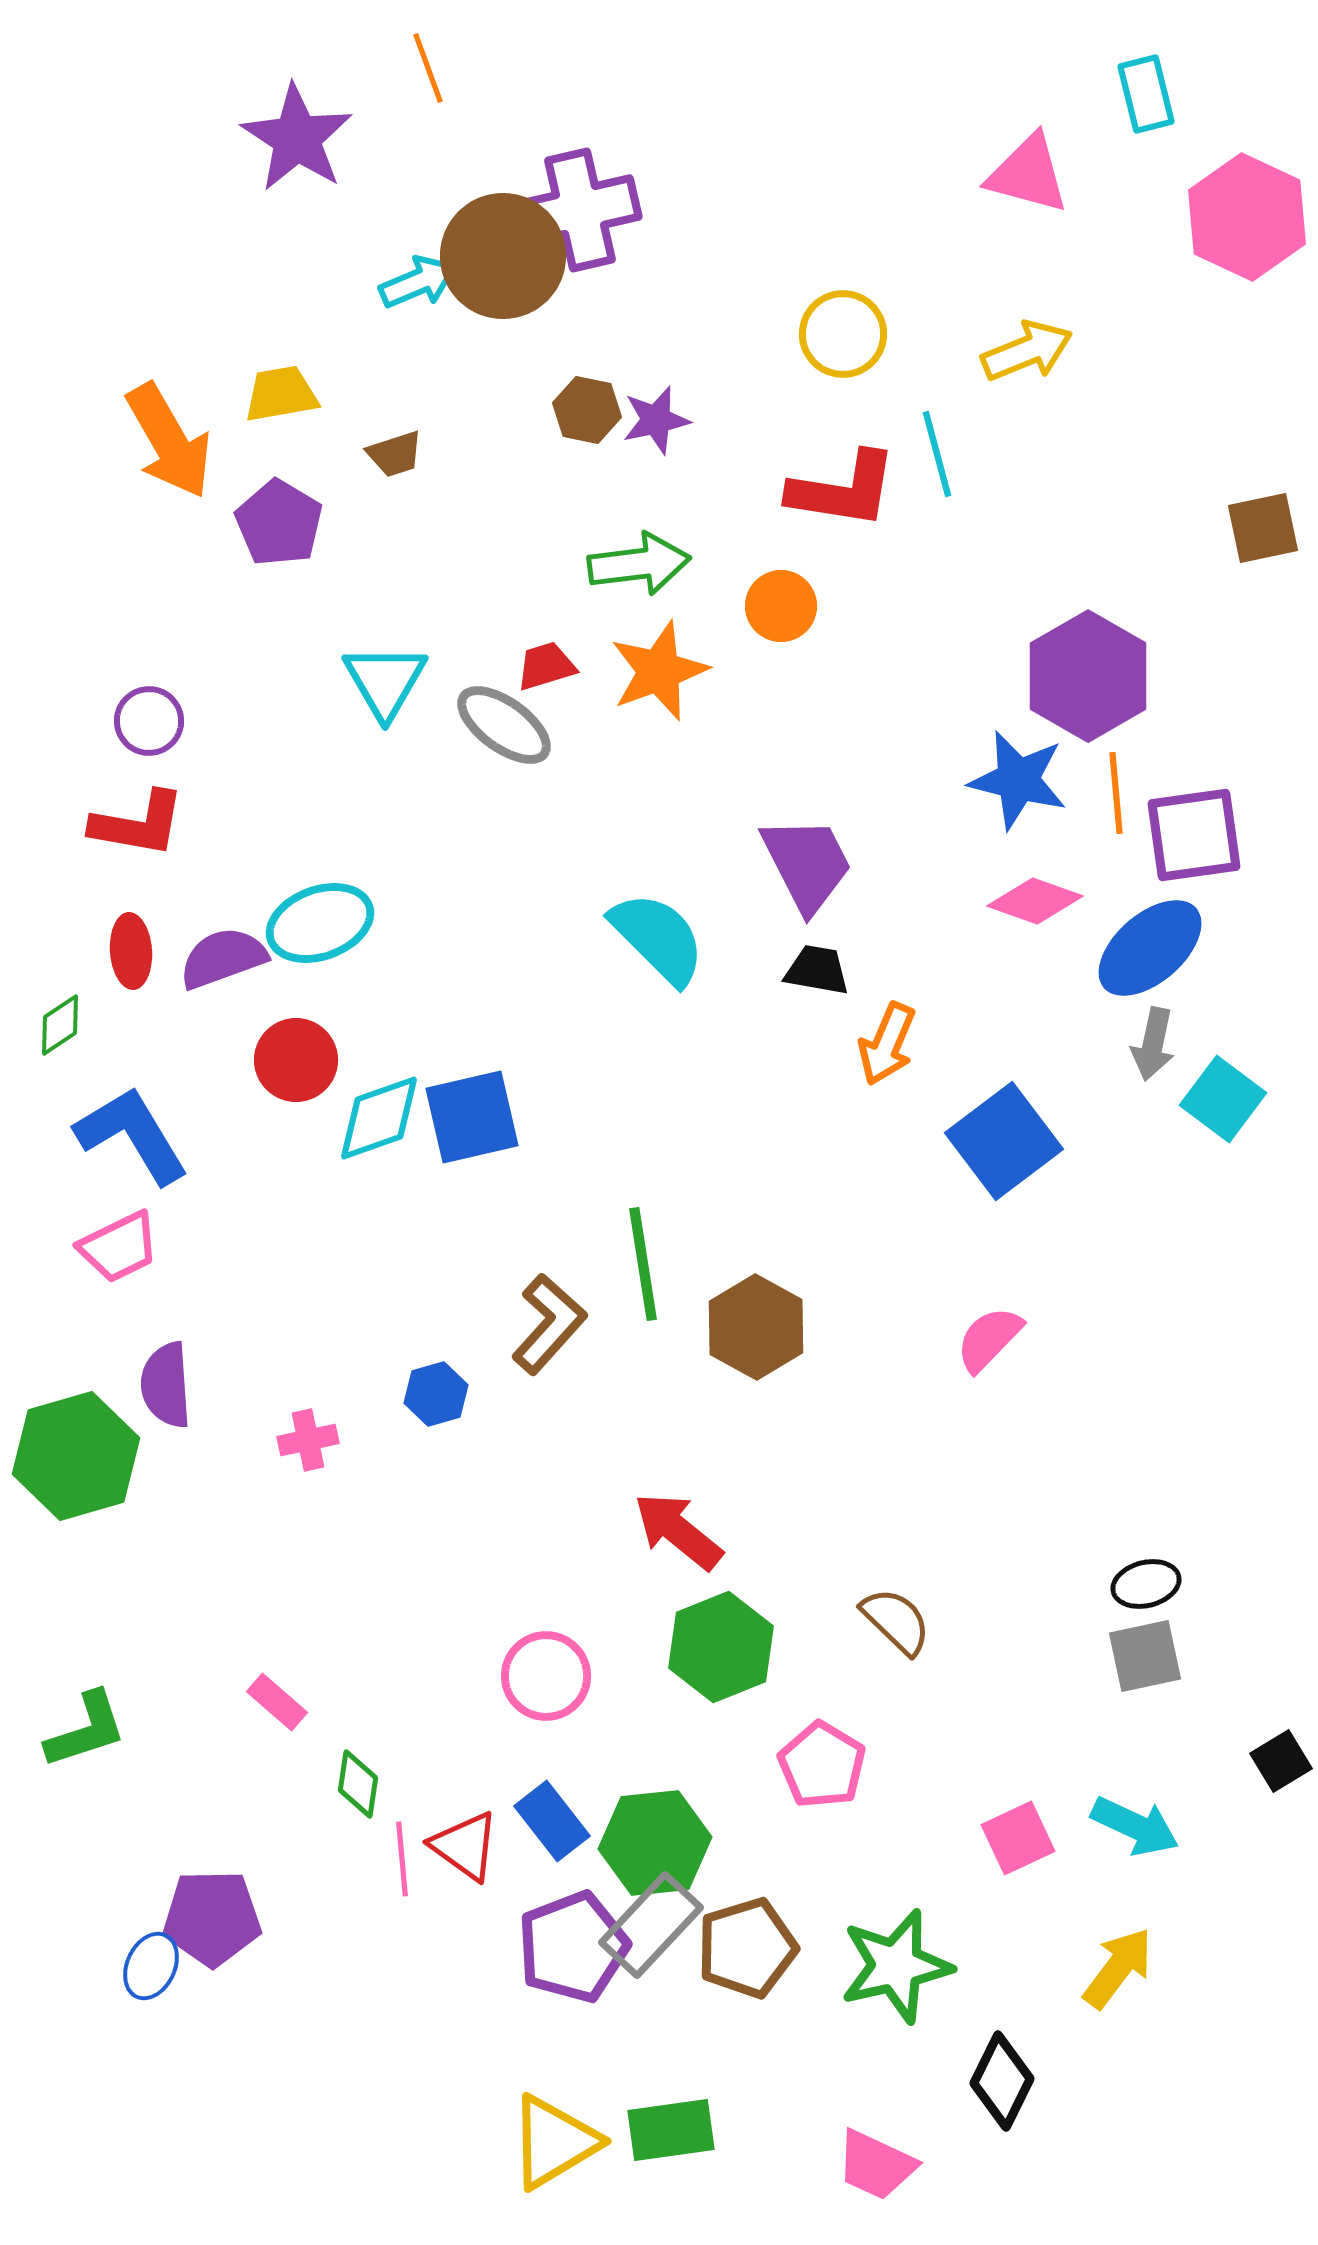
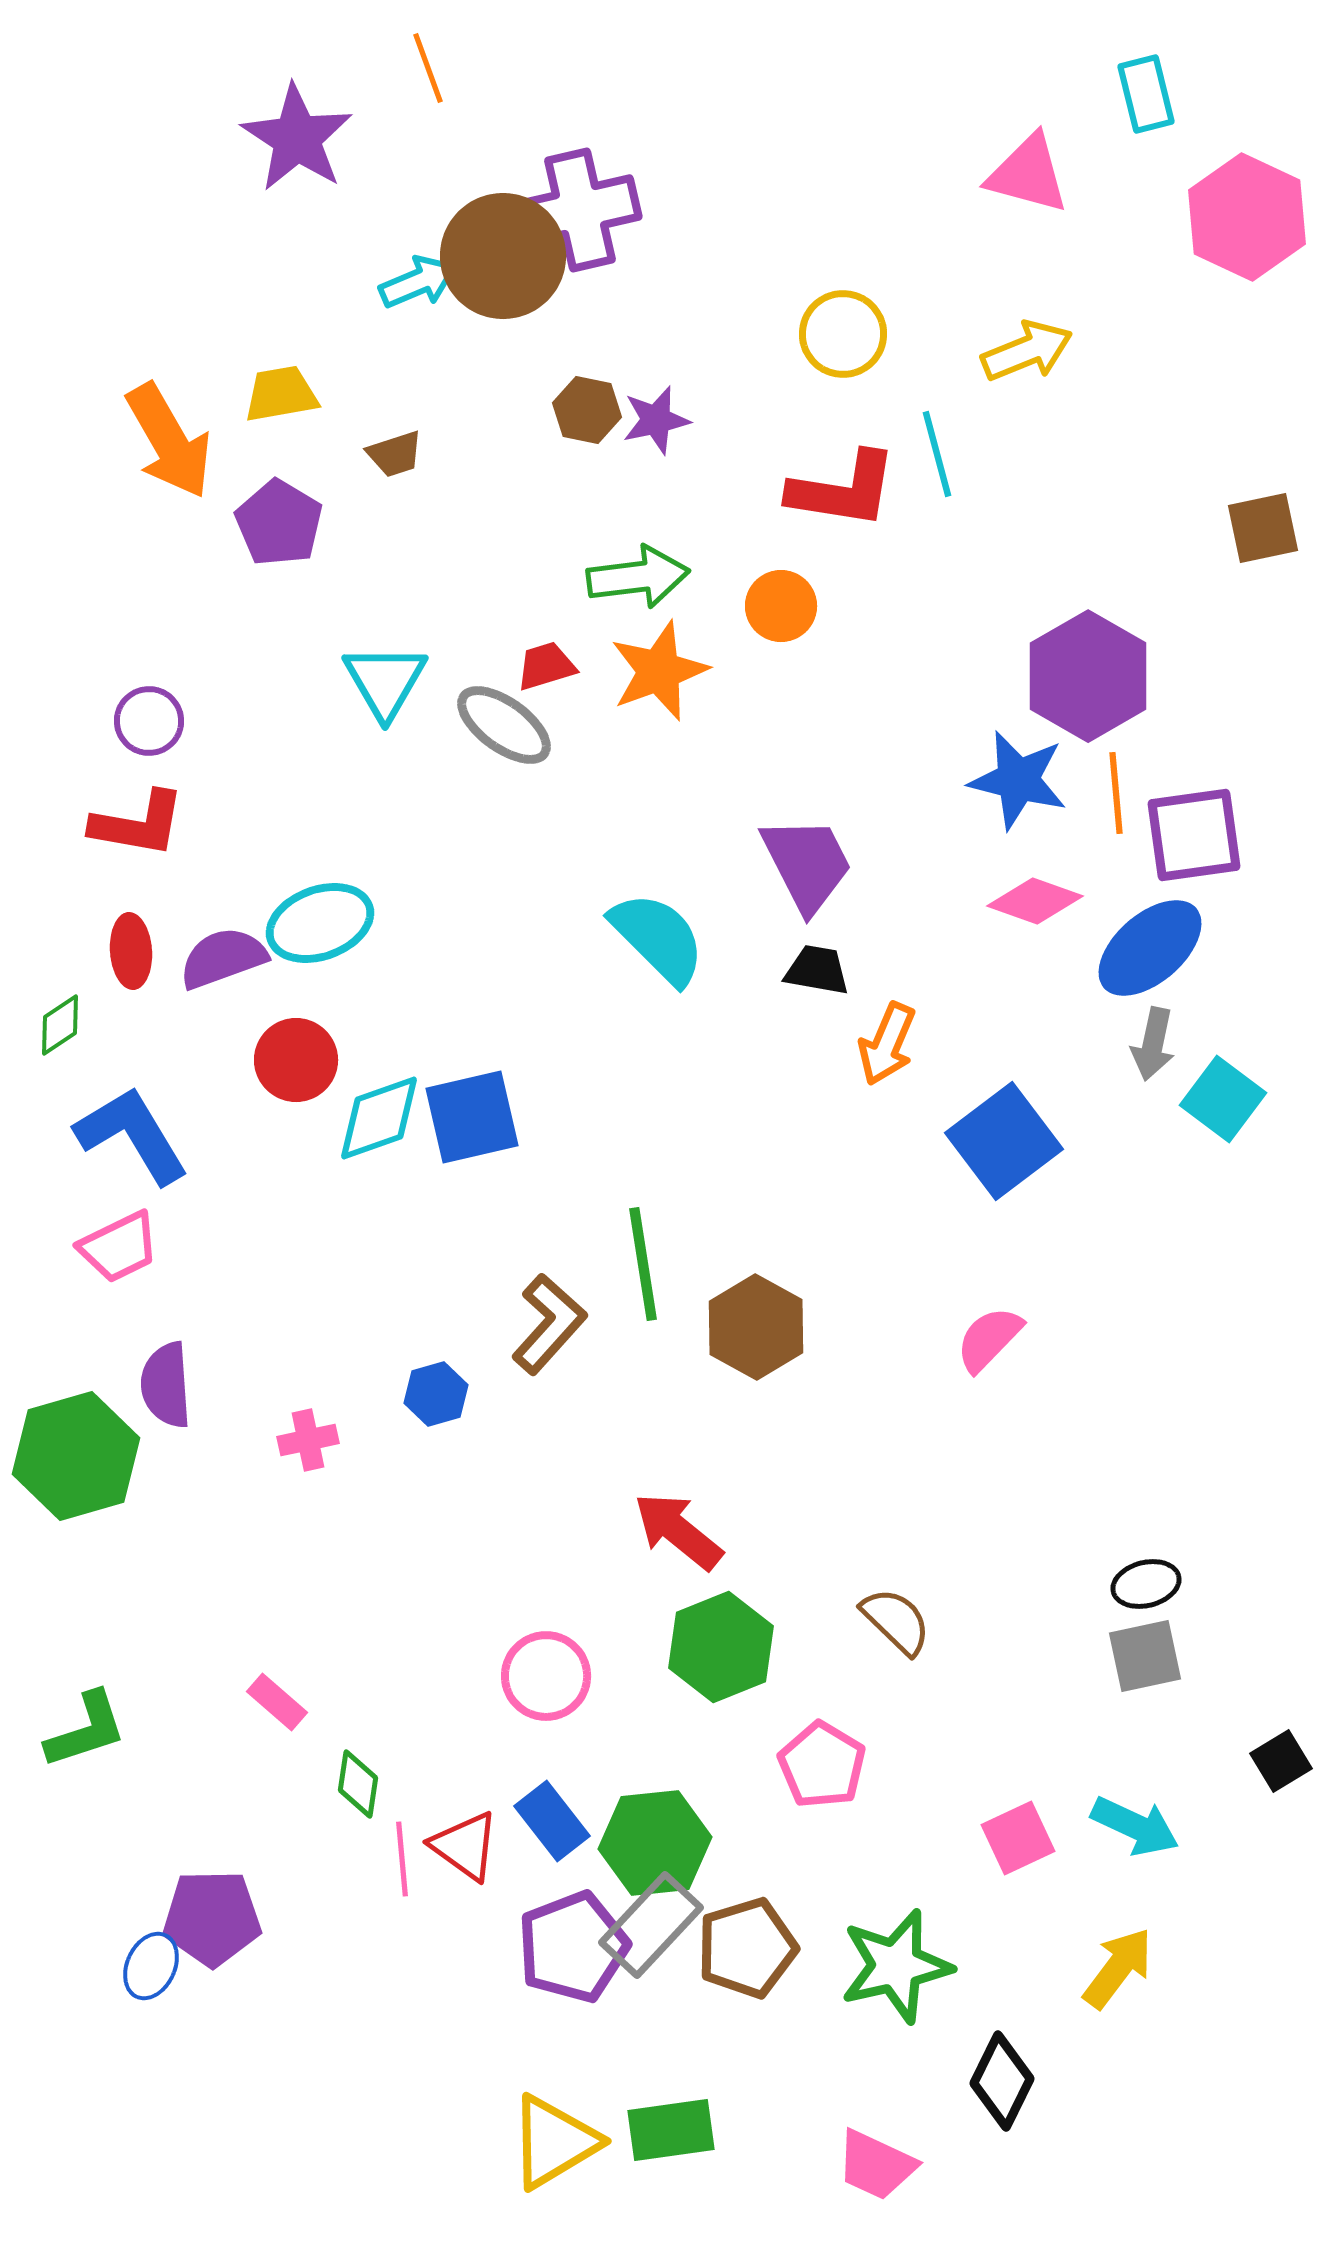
green arrow at (639, 564): moved 1 px left, 13 px down
